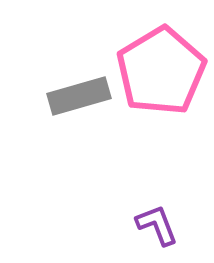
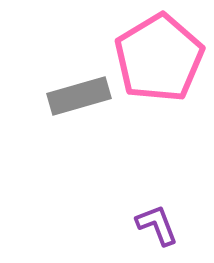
pink pentagon: moved 2 px left, 13 px up
